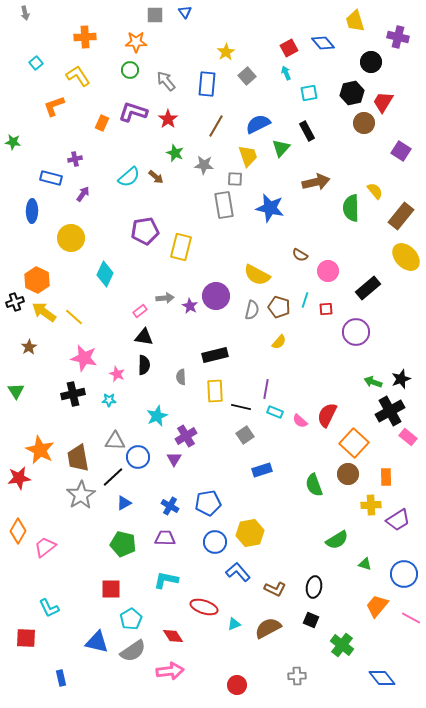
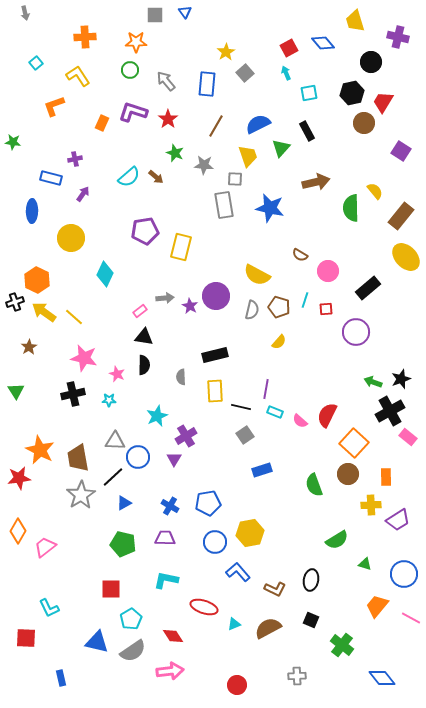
gray square at (247, 76): moved 2 px left, 3 px up
black ellipse at (314, 587): moved 3 px left, 7 px up
